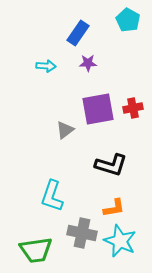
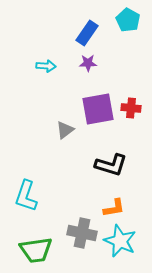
blue rectangle: moved 9 px right
red cross: moved 2 px left; rotated 18 degrees clockwise
cyan L-shape: moved 26 px left
